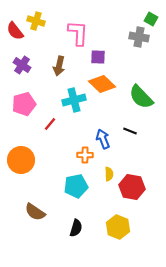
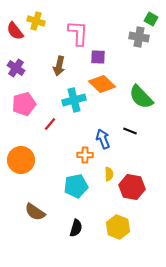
purple cross: moved 6 px left, 3 px down
